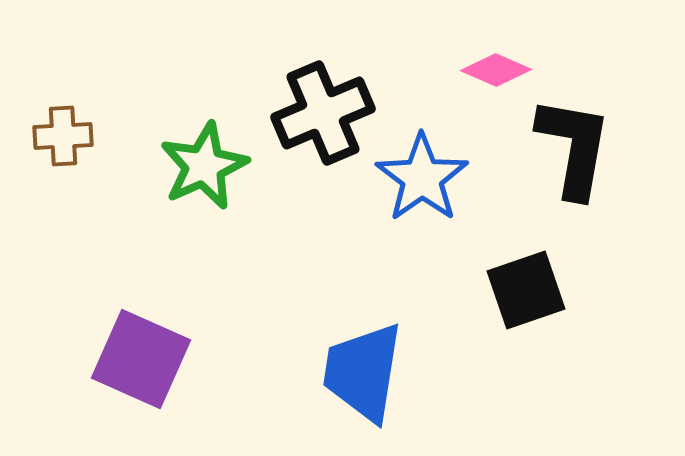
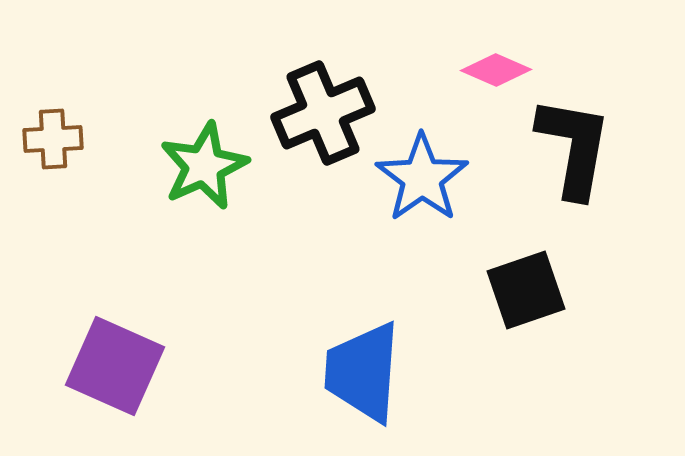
brown cross: moved 10 px left, 3 px down
purple square: moved 26 px left, 7 px down
blue trapezoid: rotated 5 degrees counterclockwise
